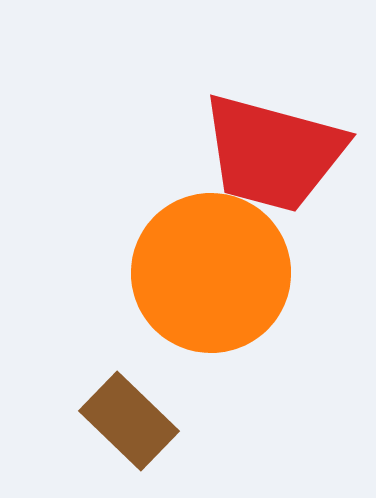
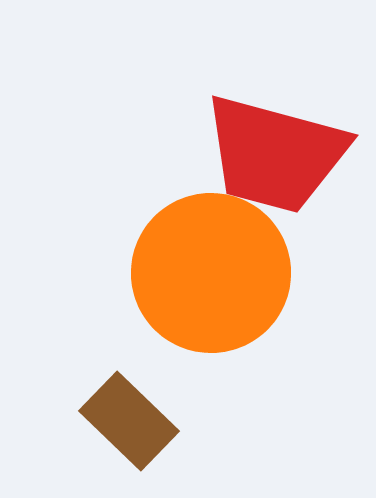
red trapezoid: moved 2 px right, 1 px down
